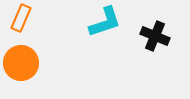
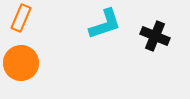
cyan L-shape: moved 2 px down
